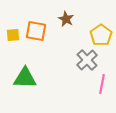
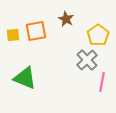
orange square: rotated 20 degrees counterclockwise
yellow pentagon: moved 3 px left
green triangle: rotated 20 degrees clockwise
pink line: moved 2 px up
